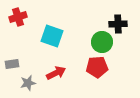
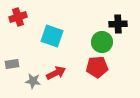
gray star: moved 5 px right, 2 px up; rotated 21 degrees clockwise
